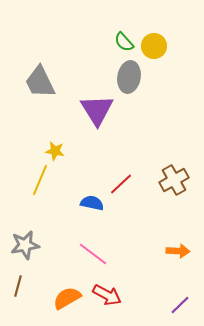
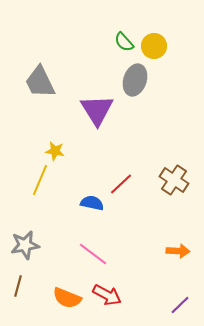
gray ellipse: moved 6 px right, 3 px down; rotated 8 degrees clockwise
brown cross: rotated 28 degrees counterclockwise
orange semicircle: rotated 128 degrees counterclockwise
